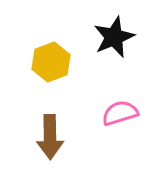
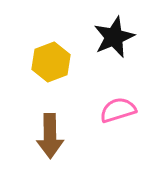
pink semicircle: moved 2 px left, 3 px up
brown arrow: moved 1 px up
